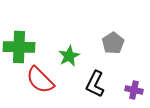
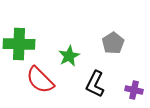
green cross: moved 3 px up
